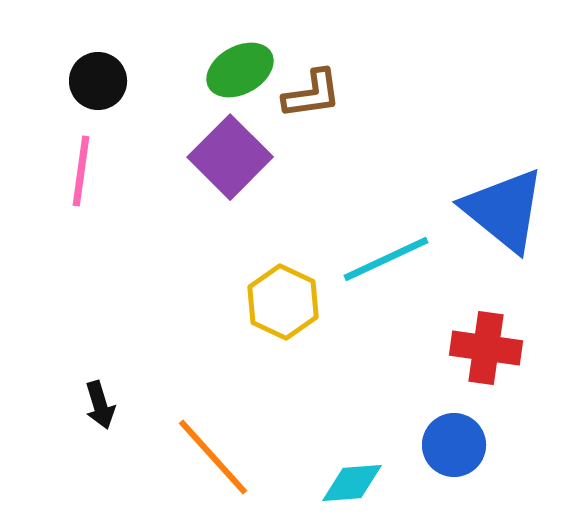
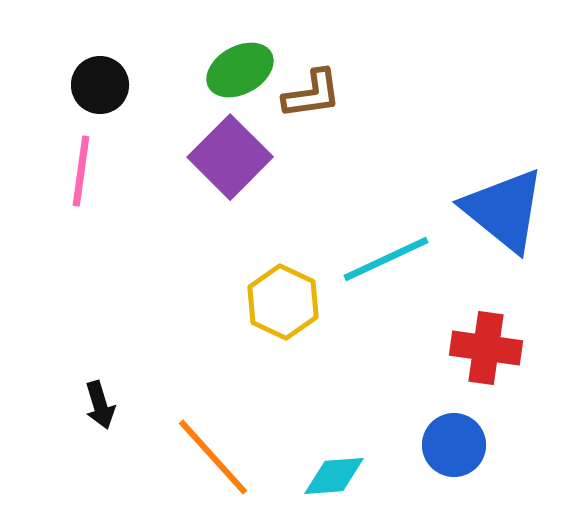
black circle: moved 2 px right, 4 px down
cyan diamond: moved 18 px left, 7 px up
